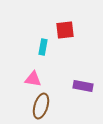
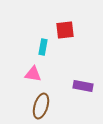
pink triangle: moved 5 px up
